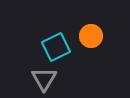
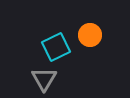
orange circle: moved 1 px left, 1 px up
